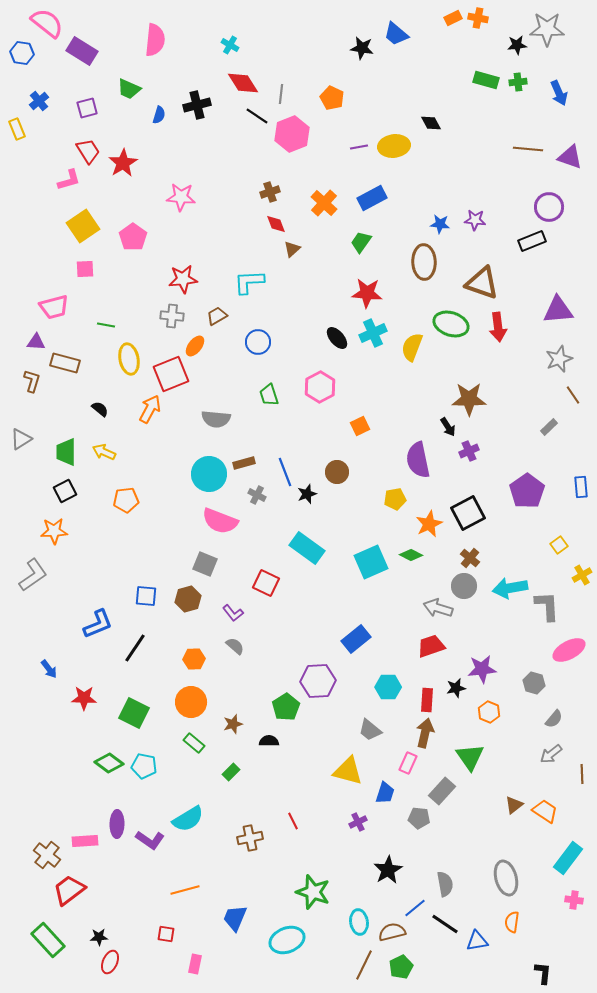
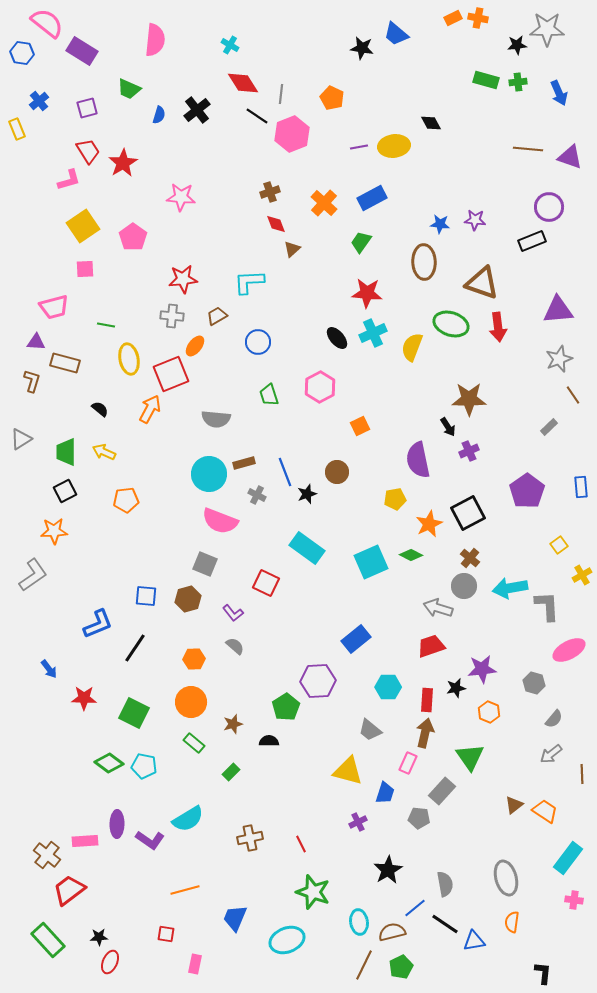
black cross at (197, 105): moved 5 px down; rotated 24 degrees counterclockwise
red line at (293, 821): moved 8 px right, 23 px down
blue triangle at (477, 941): moved 3 px left
